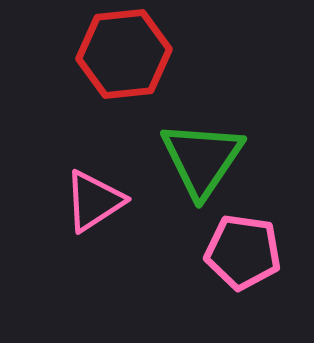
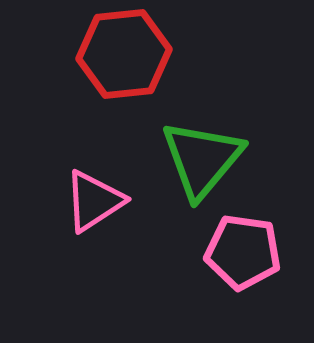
green triangle: rotated 6 degrees clockwise
